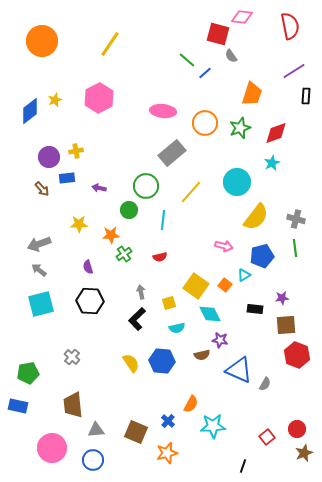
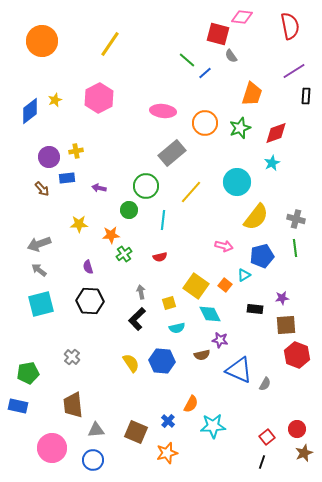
black line at (243, 466): moved 19 px right, 4 px up
